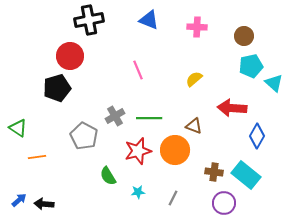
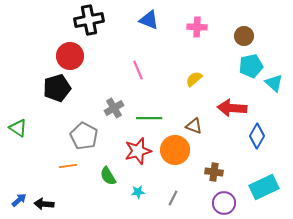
gray cross: moved 1 px left, 8 px up
orange line: moved 31 px right, 9 px down
cyan rectangle: moved 18 px right, 12 px down; rotated 64 degrees counterclockwise
